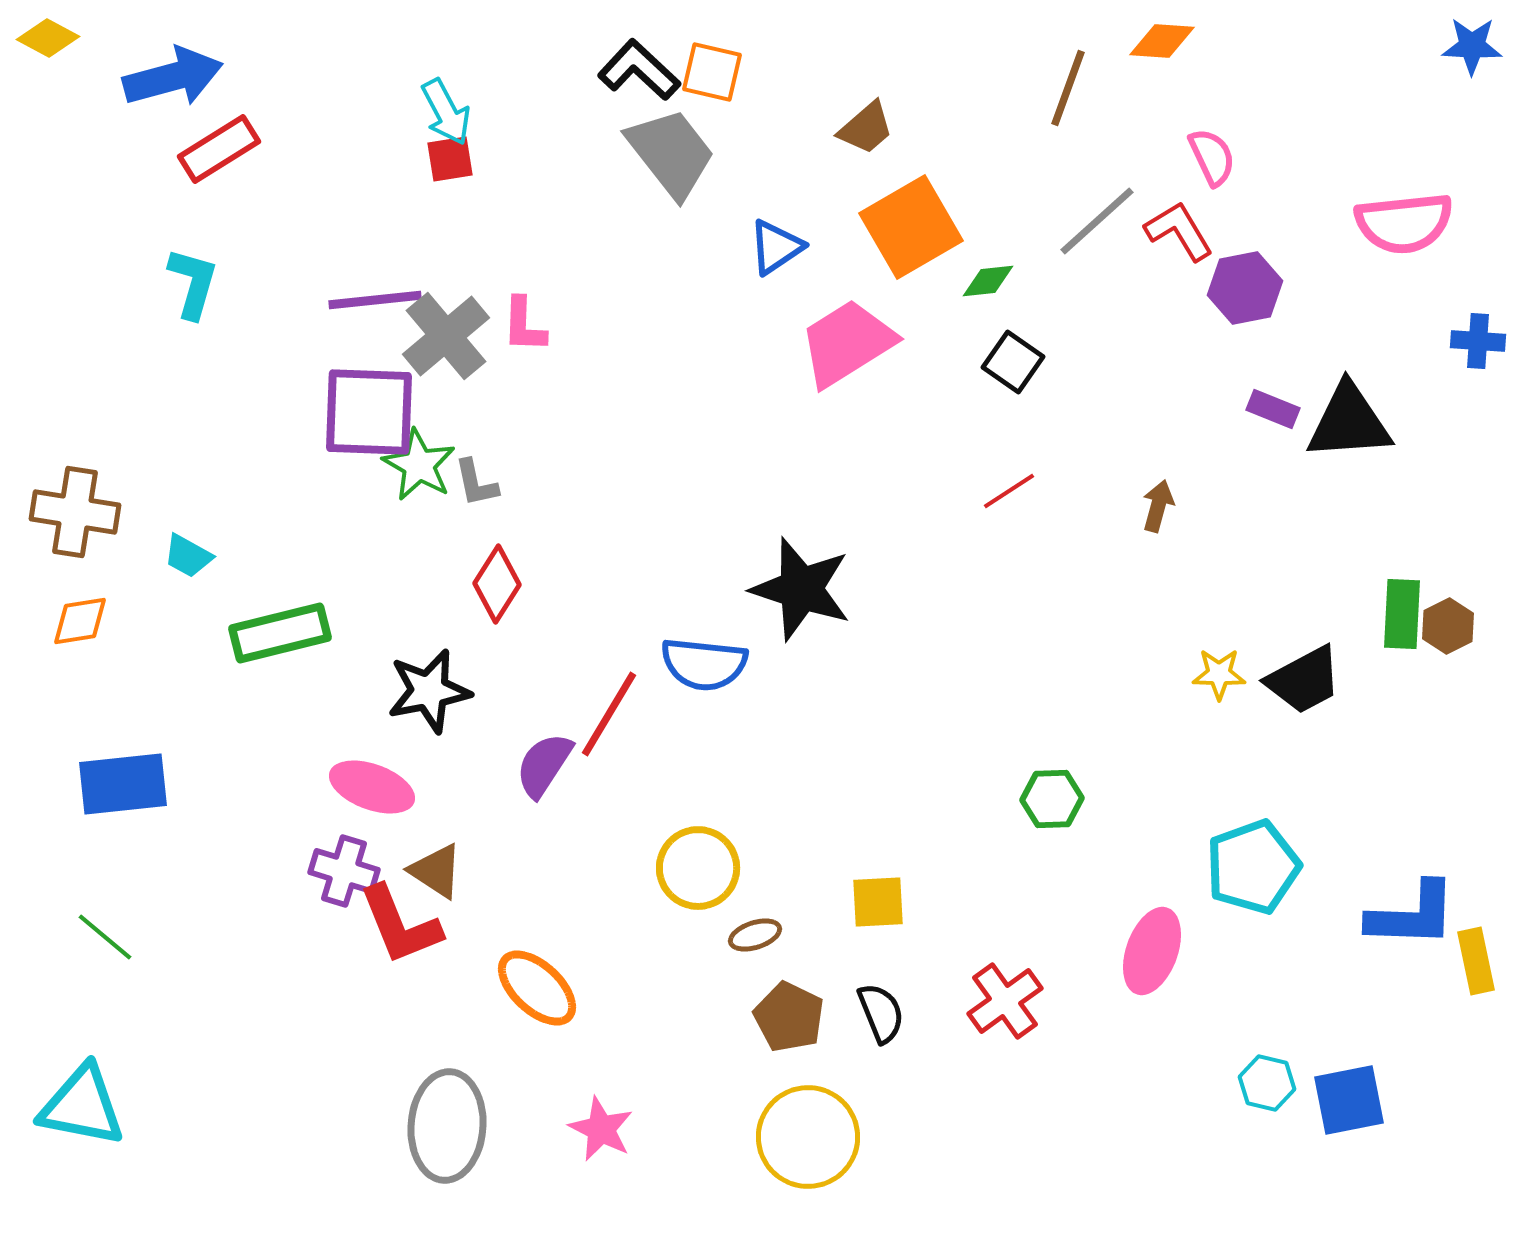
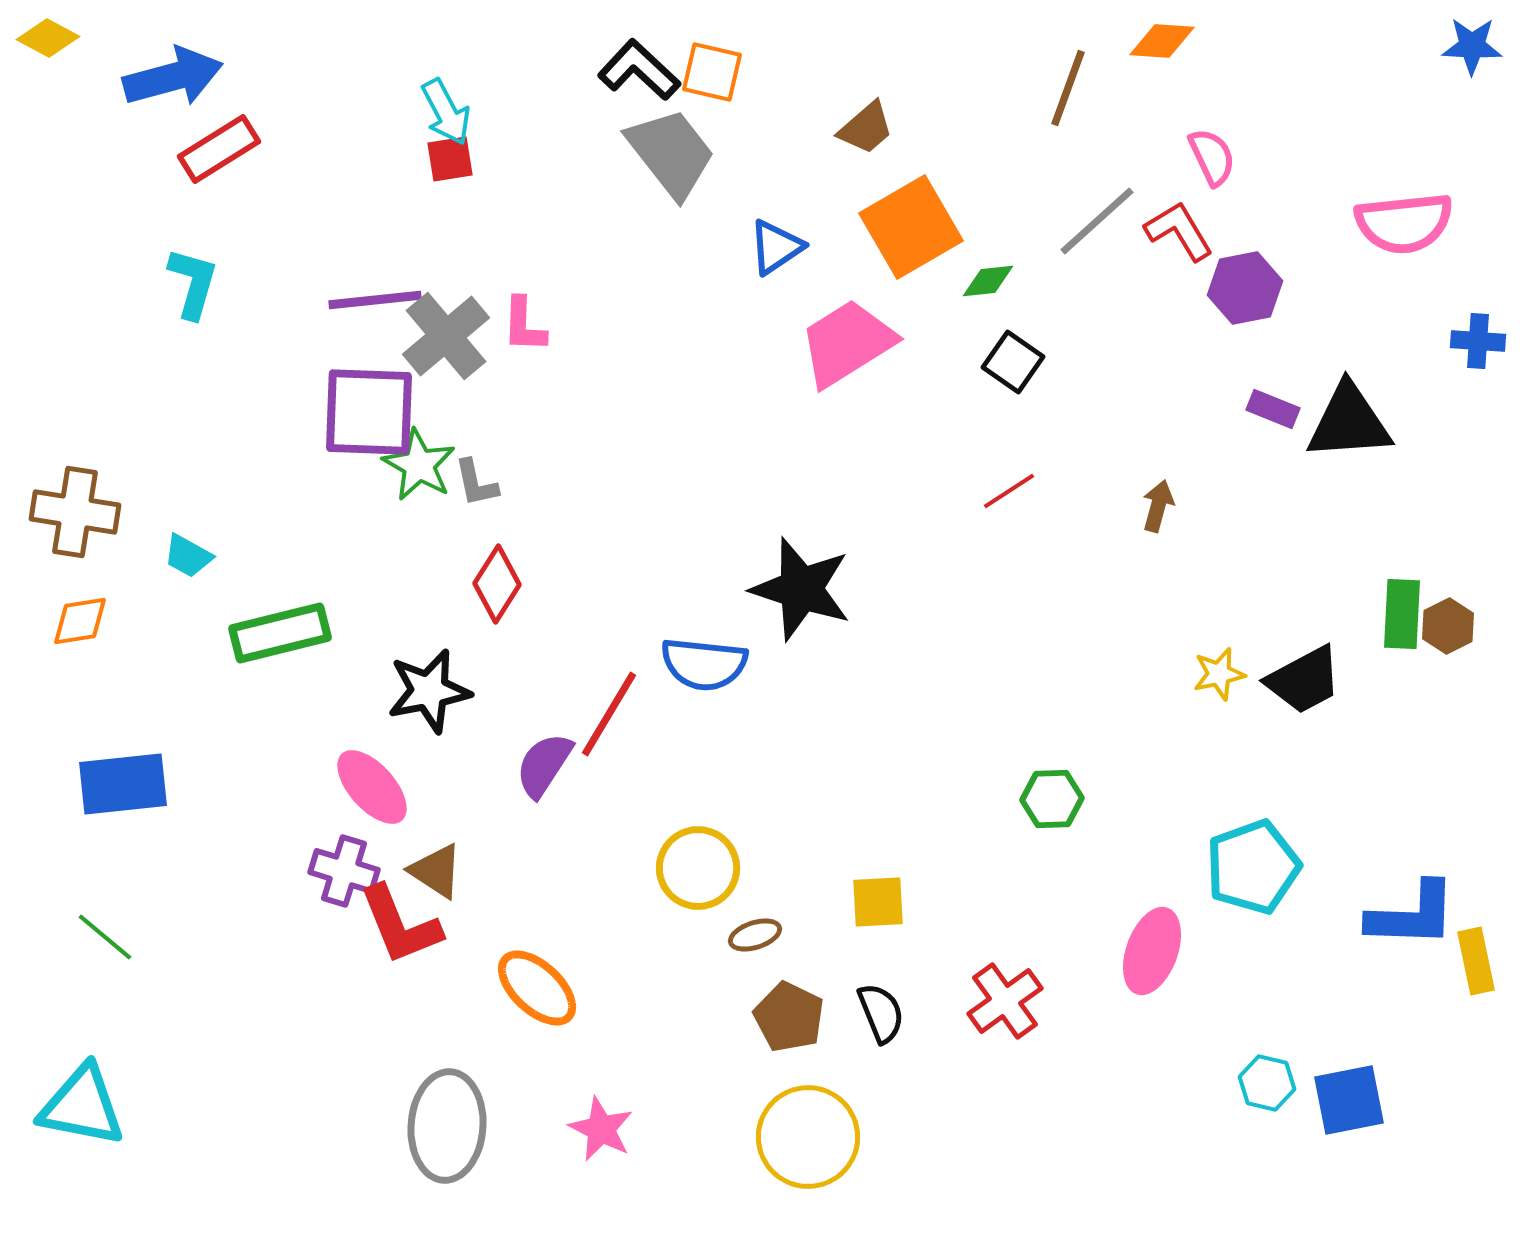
yellow star at (1219, 674): rotated 14 degrees counterclockwise
pink ellipse at (372, 787): rotated 28 degrees clockwise
